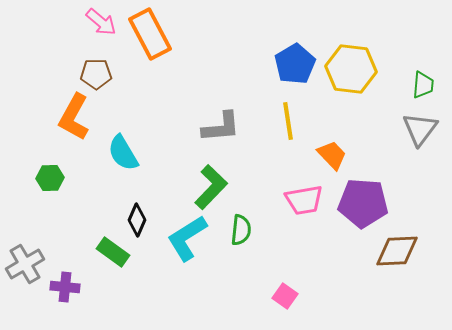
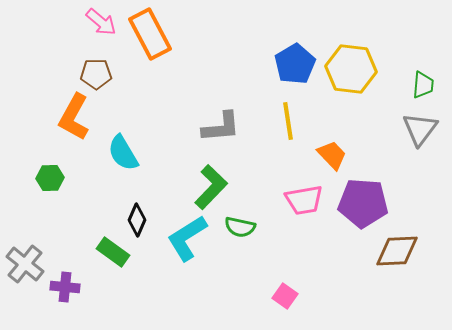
green semicircle: moved 1 px left, 3 px up; rotated 96 degrees clockwise
gray cross: rotated 21 degrees counterclockwise
